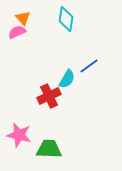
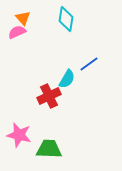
blue line: moved 2 px up
